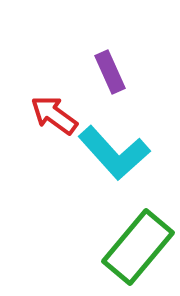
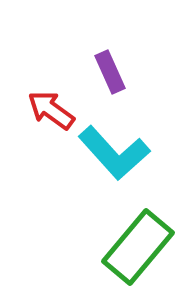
red arrow: moved 3 px left, 5 px up
